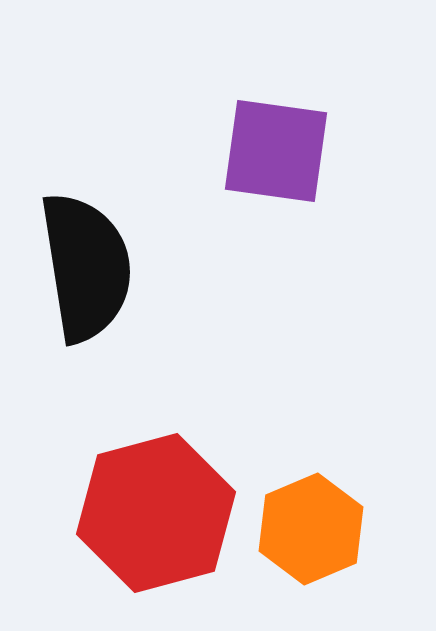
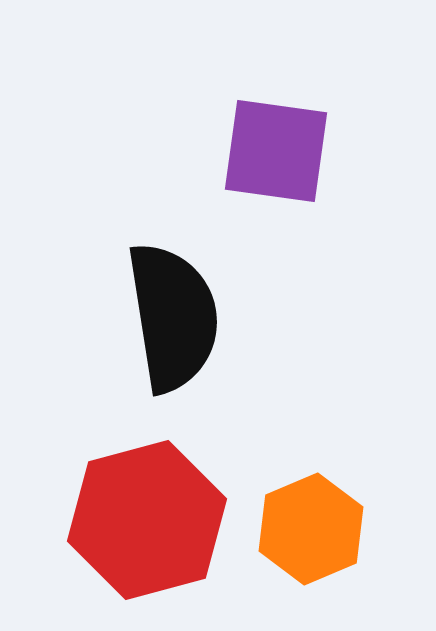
black semicircle: moved 87 px right, 50 px down
red hexagon: moved 9 px left, 7 px down
